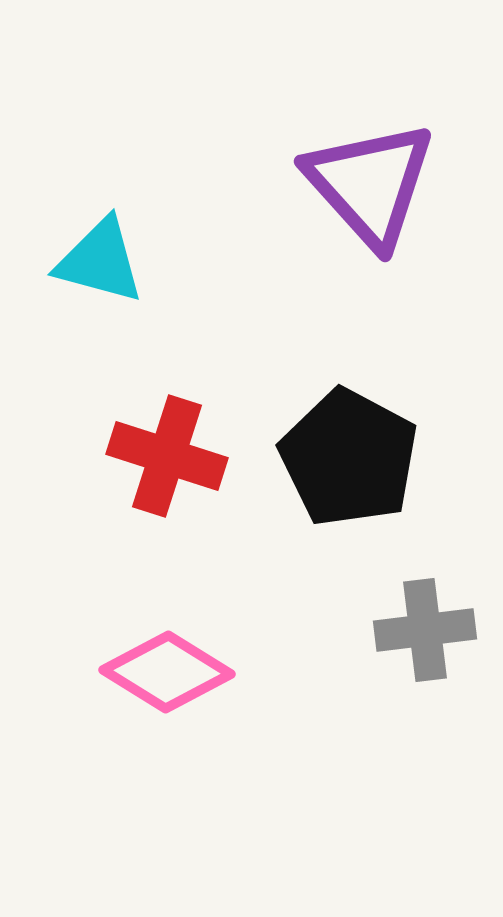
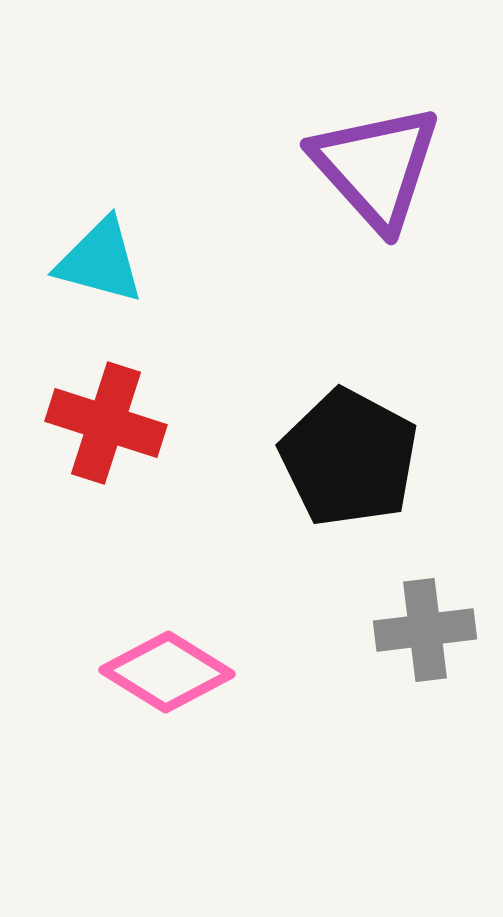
purple triangle: moved 6 px right, 17 px up
red cross: moved 61 px left, 33 px up
